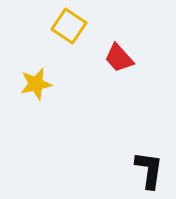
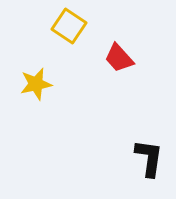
black L-shape: moved 12 px up
